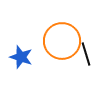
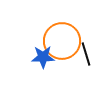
blue star: moved 22 px right; rotated 20 degrees counterclockwise
